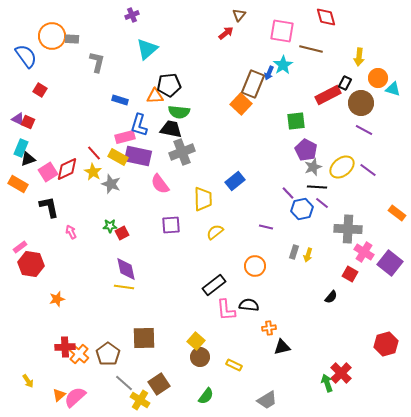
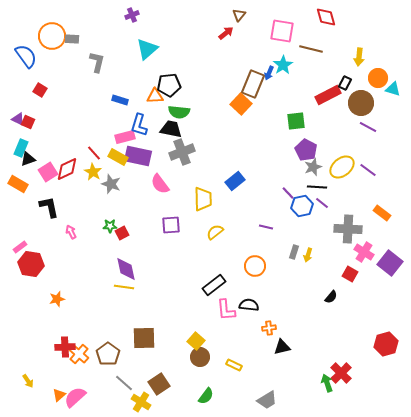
purple line at (364, 130): moved 4 px right, 3 px up
blue hexagon at (302, 209): moved 3 px up
orange rectangle at (397, 213): moved 15 px left
yellow cross at (140, 400): moved 1 px right, 2 px down
